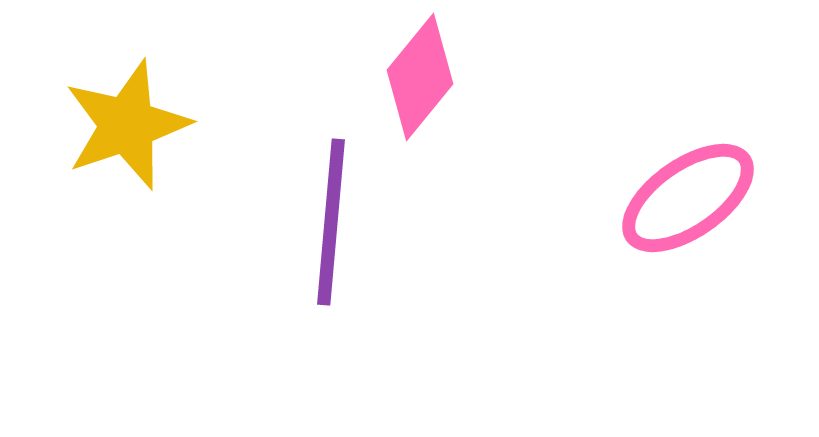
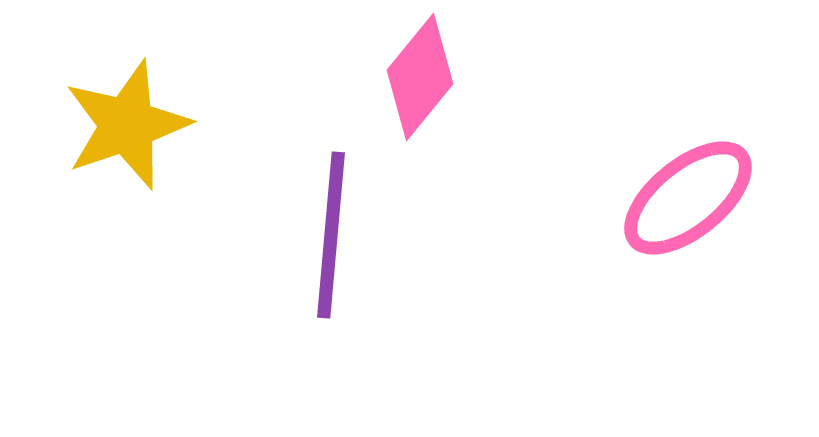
pink ellipse: rotated 4 degrees counterclockwise
purple line: moved 13 px down
